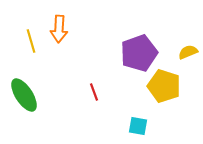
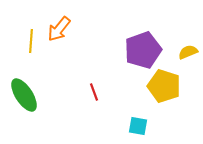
orange arrow: rotated 36 degrees clockwise
yellow line: rotated 20 degrees clockwise
purple pentagon: moved 4 px right, 3 px up
